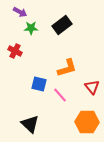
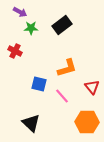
pink line: moved 2 px right, 1 px down
black triangle: moved 1 px right, 1 px up
